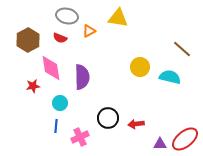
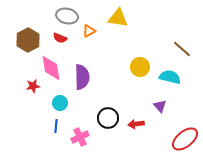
purple triangle: moved 38 px up; rotated 48 degrees clockwise
